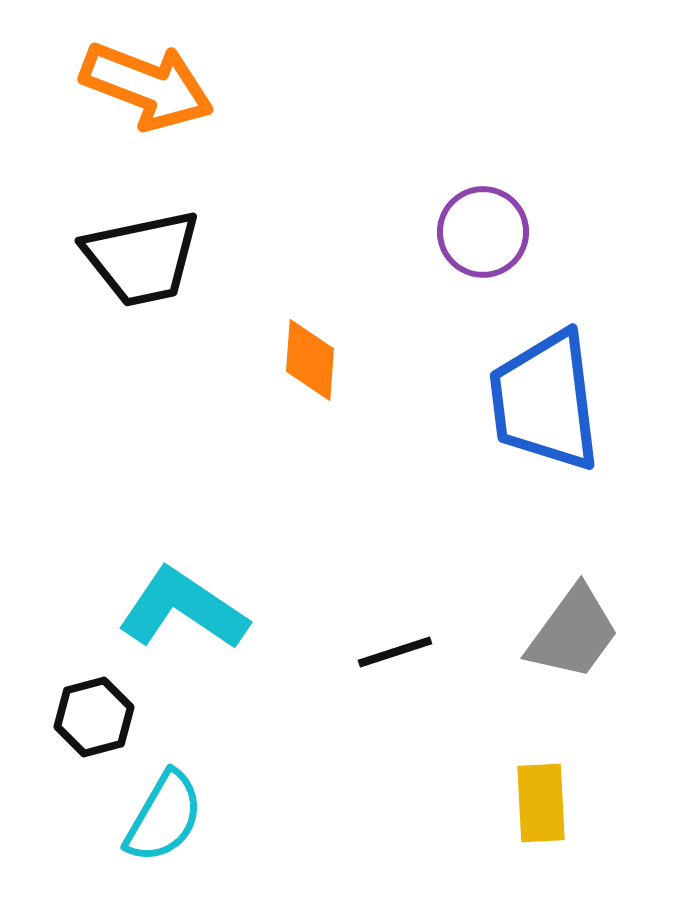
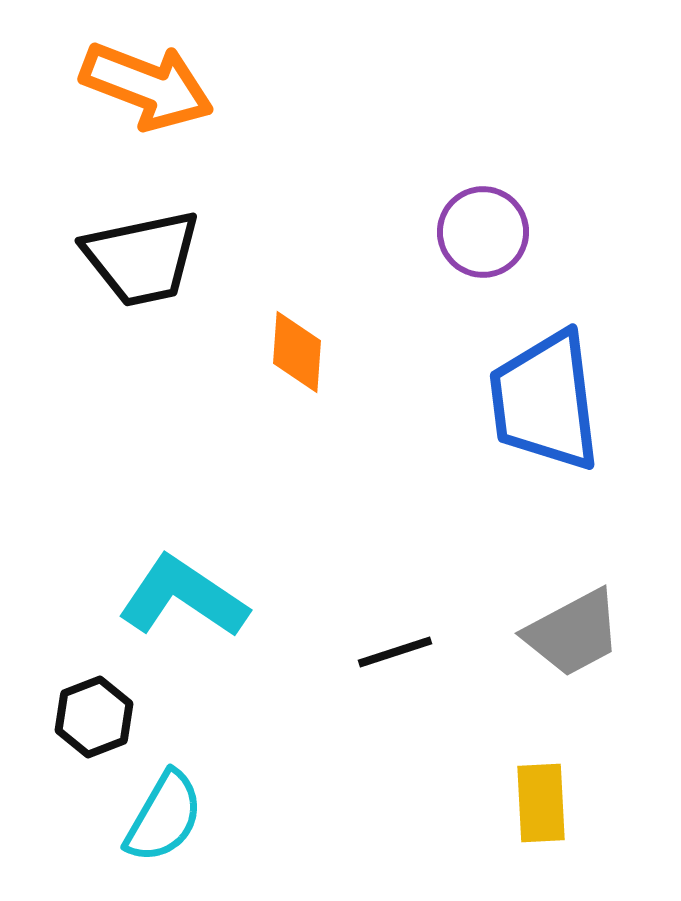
orange diamond: moved 13 px left, 8 px up
cyan L-shape: moved 12 px up
gray trapezoid: rotated 26 degrees clockwise
black hexagon: rotated 6 degrees counterclockwise
